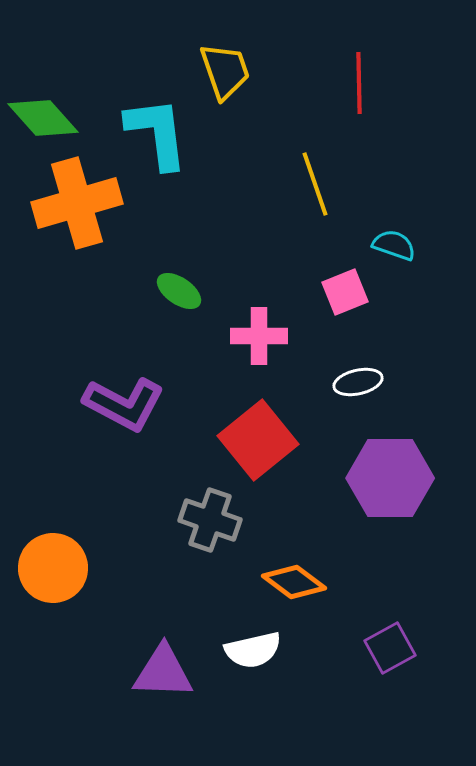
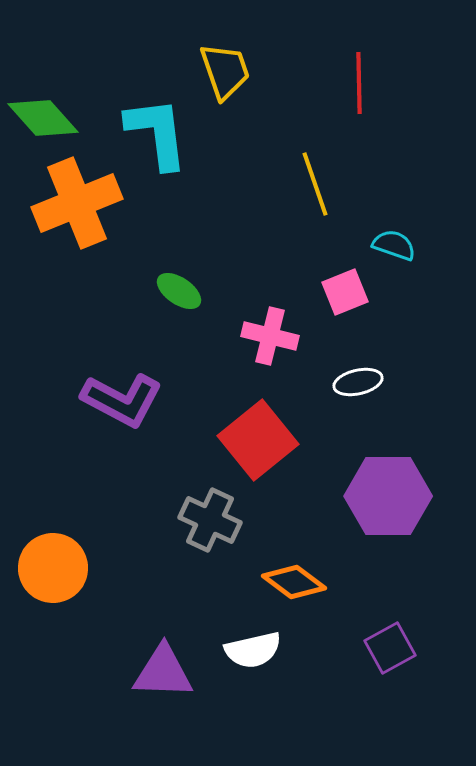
orange cross: rotated 6 degrees counterclockwise
pink cross: moved 11 px right; rotated 14 degrees clockwise
purple L-shape: moved 2 px left, 4 px up
purple hexagon: moved 2 px left, 18 px down
gray cross: rotated 6 degrees clockwise
